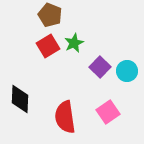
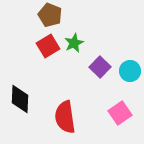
cyan circle: moved 3 px right
pink square: moved 12 px right, 1 px down
